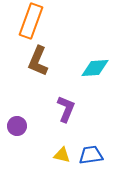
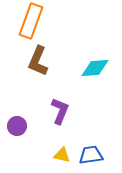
purple L-shape: moved 6 px left, 2 px down
